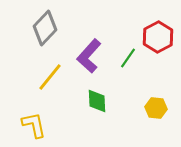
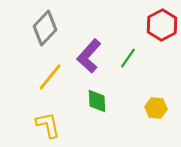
red hexagon: moved 4 px right, 12 px up
yellow L-shape: moved 14 px right
